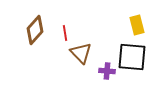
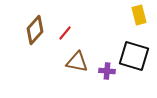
yellow rectangle: moved 2 px right, 10 px up
red line: rotated 49 degrees clockwise
brown triangle: moved 4 px left, 9 px down; rotated 35 degrees counterclockwise
black square: moved 2 px right, 1 px up; rotated 12 degrees clockwise
